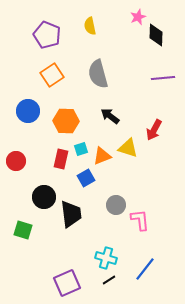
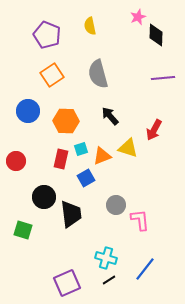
black arrow: rotated 12 degrees clockwise
